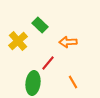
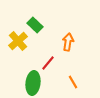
green rectangle: moved 5 px left
orange arrow: rotated 102 degrees clockwise
